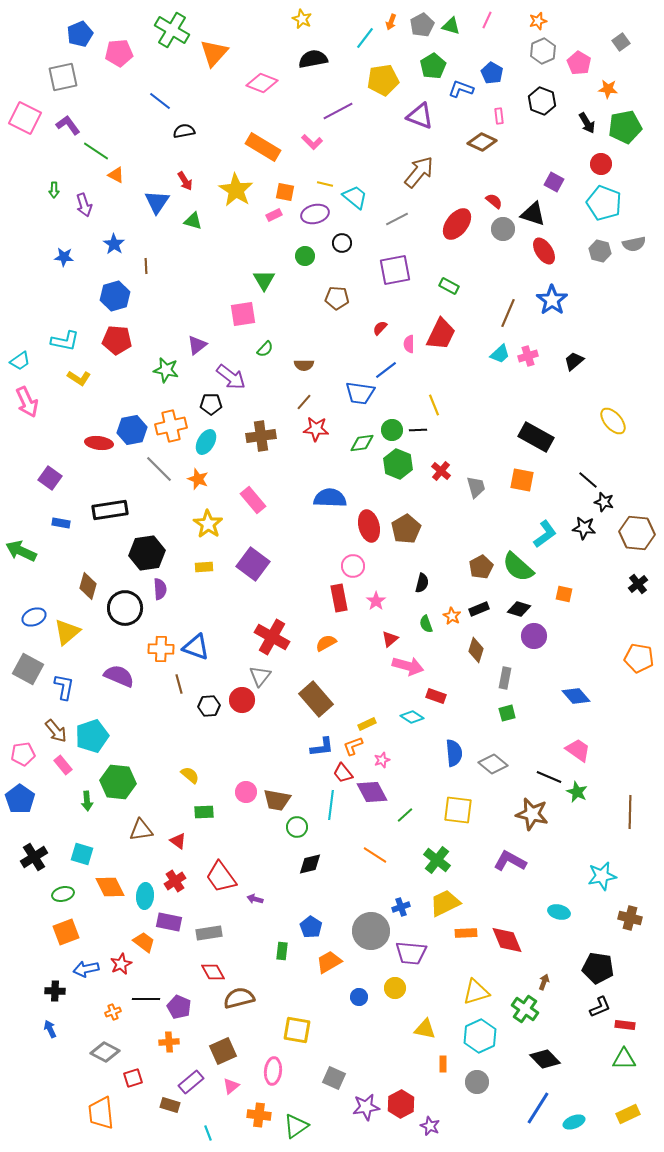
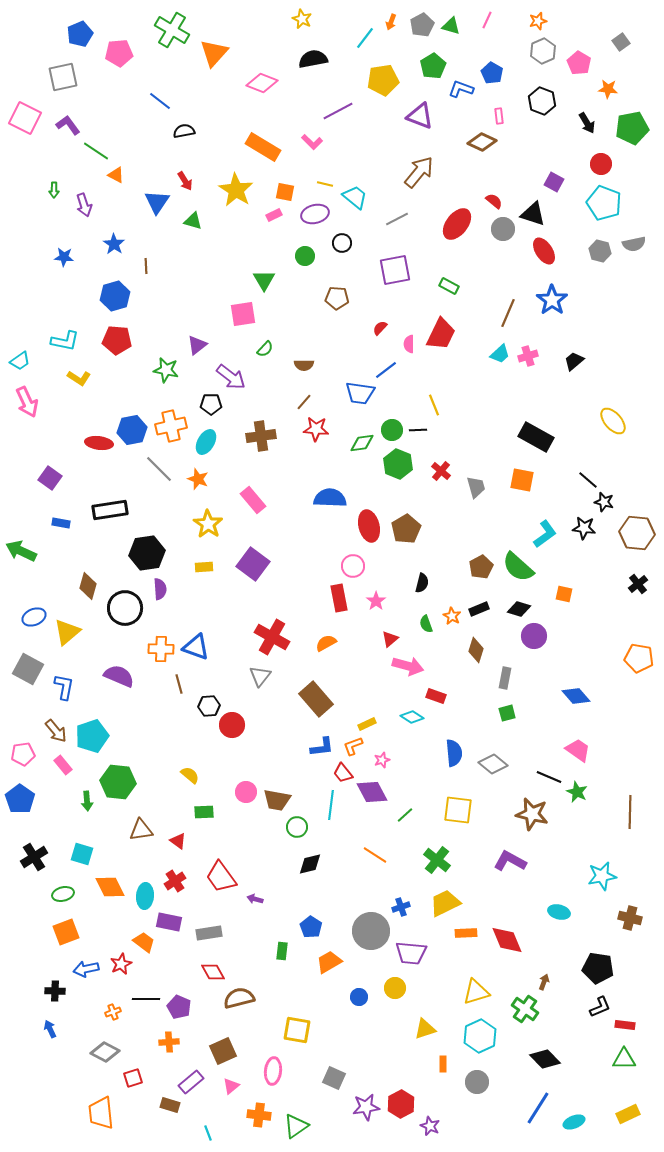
green pentagon at (625, 127): moved 7 px right, 1 px down
red circle at (242, 700): moved 10 px left, 25 px down
yellow triangle at (425, 1029): rotated 30 degrees counterclockwise
